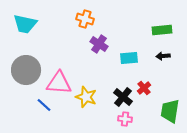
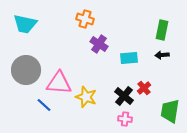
green rectangle: rotated 72 degrees counterclockwise
black arrow: moved 1 px left, 1 px up
black cross: moved 1 px right, 1 px up
